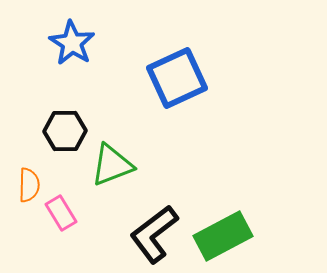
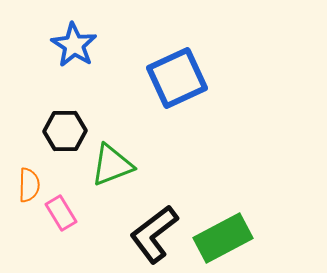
blue star: moved 2 px right, 2 px down
green rectangle: moved 2 px down
